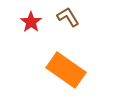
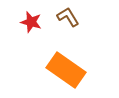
red star: rotated 20 degrees counterclockwise
